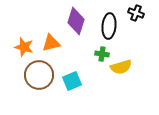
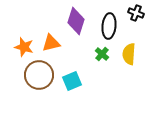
green cross: rotated 32 degrees clockwise
yellow semicircle: moved 8 px right, 13 px up; rotated 110 degrees clockwise
